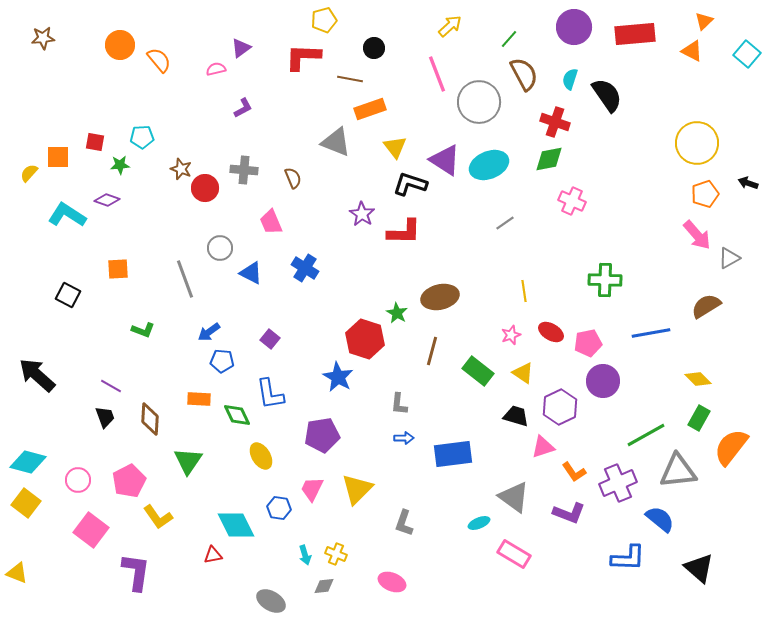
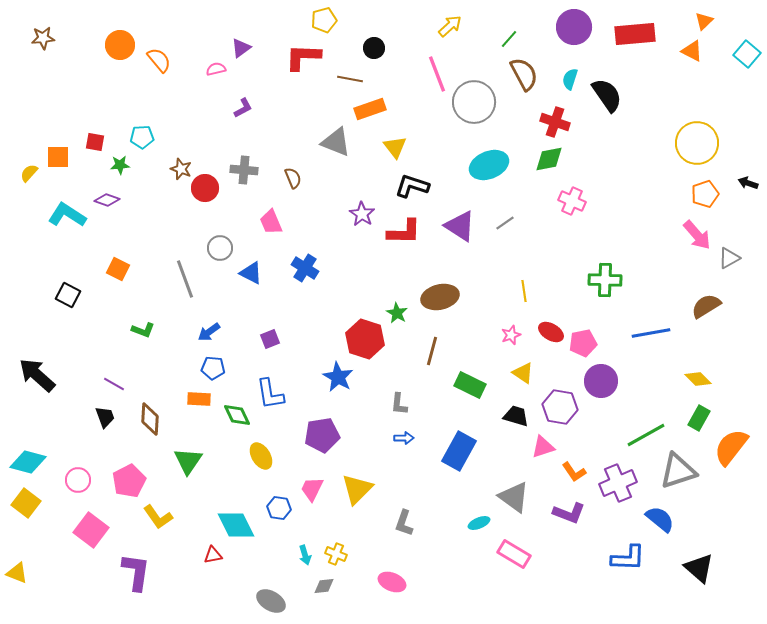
gray circle at (479, 102): moved 5 px left
purple triangle at (445, 160): moved 15 px right, 66 px down
black L-shape at (410, 184): moved 2 px right, 2 px down
orange square at (118, 269): rotated 30 degrees clockwise
purple square at (270, 339): rotated 30 degrees clockwise
pink pentagon at (588, 343): moved 5 px left
blue pentagon at (222, 361): moved 9 px left, 7 px down
green rectangle at (478, 371): moved 8 px left, 14 px down; rotated 12 degrees counterclockwise
purple circle at (603, 381): moved 2 px left
purple line at (111, 386): moved 3 px right, 2 px up
purple hexagon at (560, 407): rotated 24 degrees counterclockwise
blue rectangle at (453, 454): moved 6 px right, 3 px up; rotated 54 degrees counterclockwise
gray triangle at (678, 471): rotated 12 degrees counterclockwise
